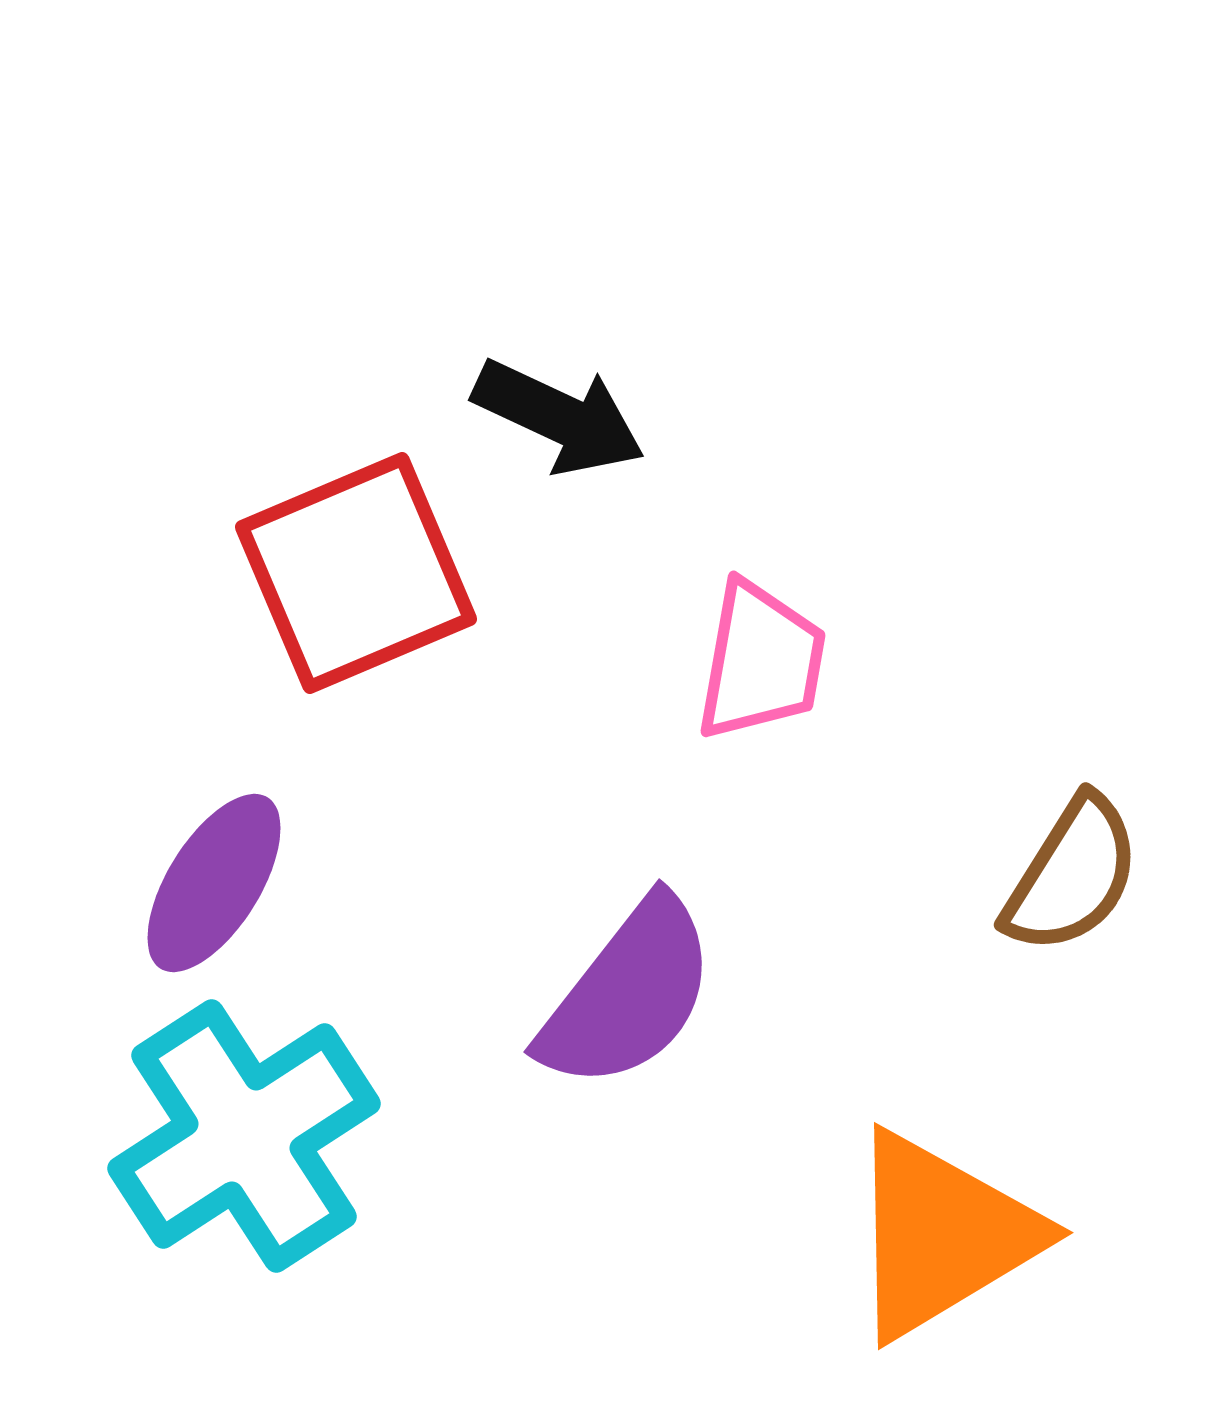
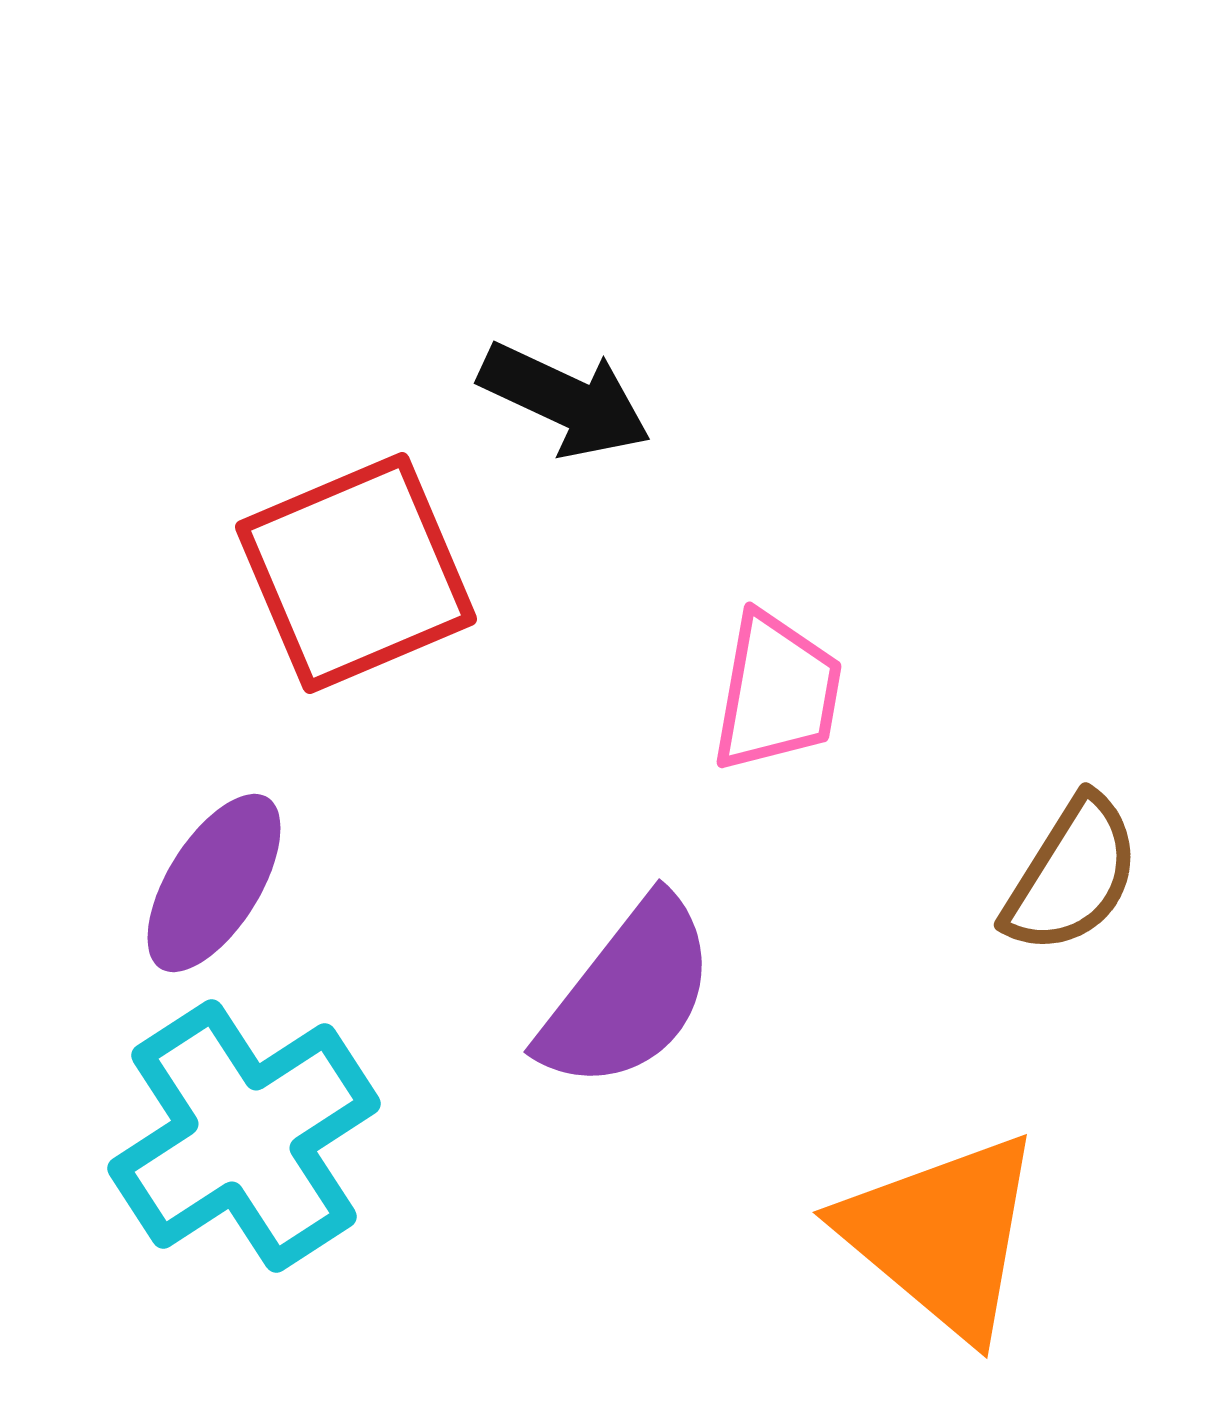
black arrow: moved 6 px right, 17 px up
pink trapezoid: moved 16 px right, 31 px down
orange triangle: rotated 49 degrees counterclockwise
